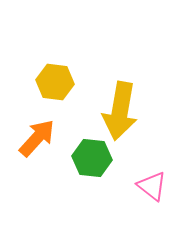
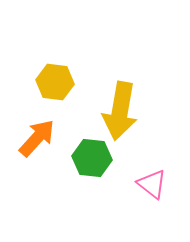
pink triangle: moved 2 px up
